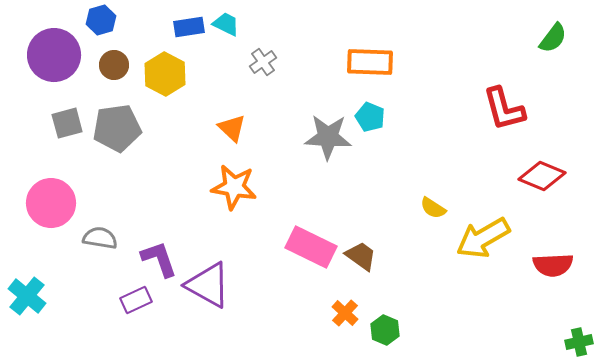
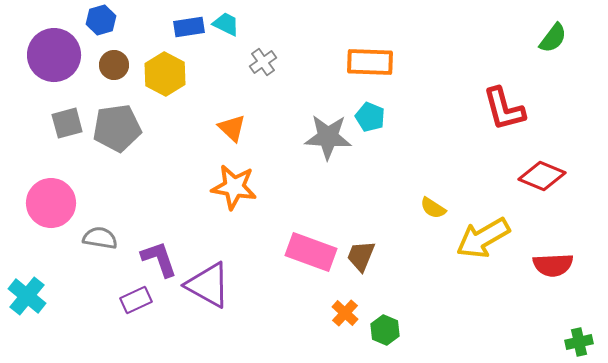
pink rectangle: moved 5 px down; rotated 6 degrees counterclockwise
brown trapezoid: rotated 104 degrees counterclockwise
